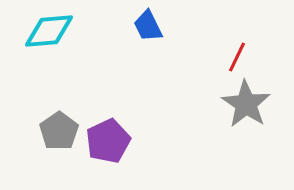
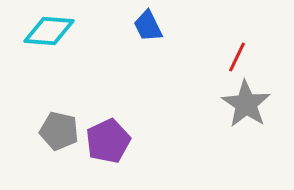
cyan diamond: rotated 9 degrees clockwise
gray pentagon: rotated 24 degrees counterclockwise
